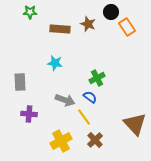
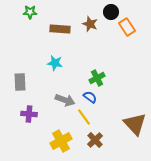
brown star: moved 2 px right
